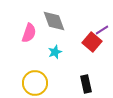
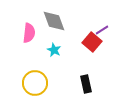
pink semicircle: rotated 12 degrees counterclockwise
cyan star: moved 1 px left, 2 px up; rotated 24 degrees counterclockwise
